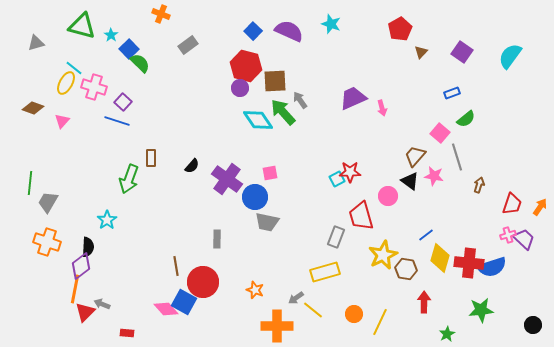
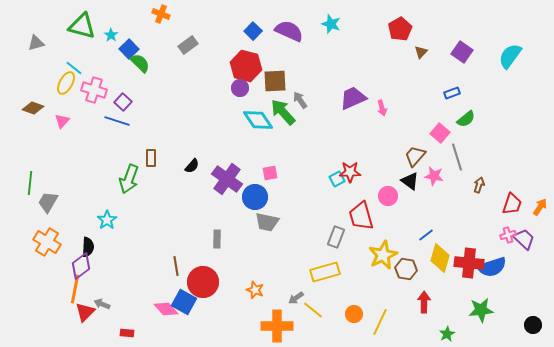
pink cross at (94, 87): moved 3 px down
orange cross at (47, 242): rotated 12 degrees clockwise
